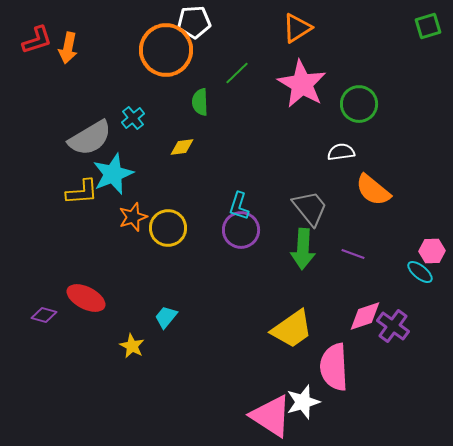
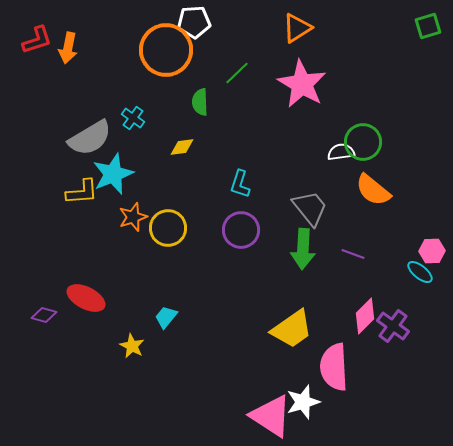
green circle: moved 4 px right, 38 px down
cyan cross: rotated 15 degrees counterclockwise
cyan L-shape: moved 1 px right, 22 px up
pink diamond: rotated 27 degrees counterclockwise
